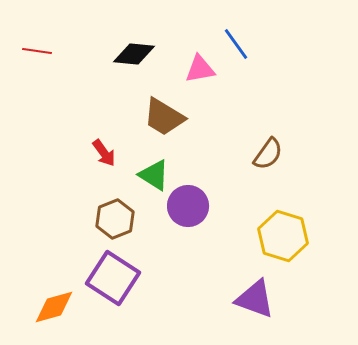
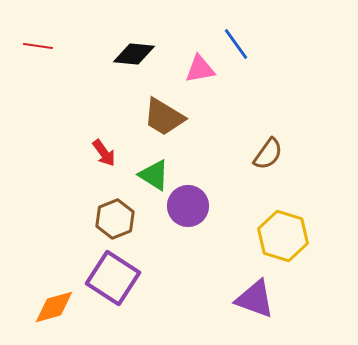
red line: moved 1 px right, 5 px up
